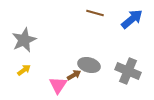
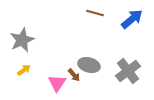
gray star: moved 2 px left
gray cross: rotated 30 degrees clockwise
brown arrow: rotated 80 degrees clockwise
pink triangle: moved 1 px left, 2 px up
